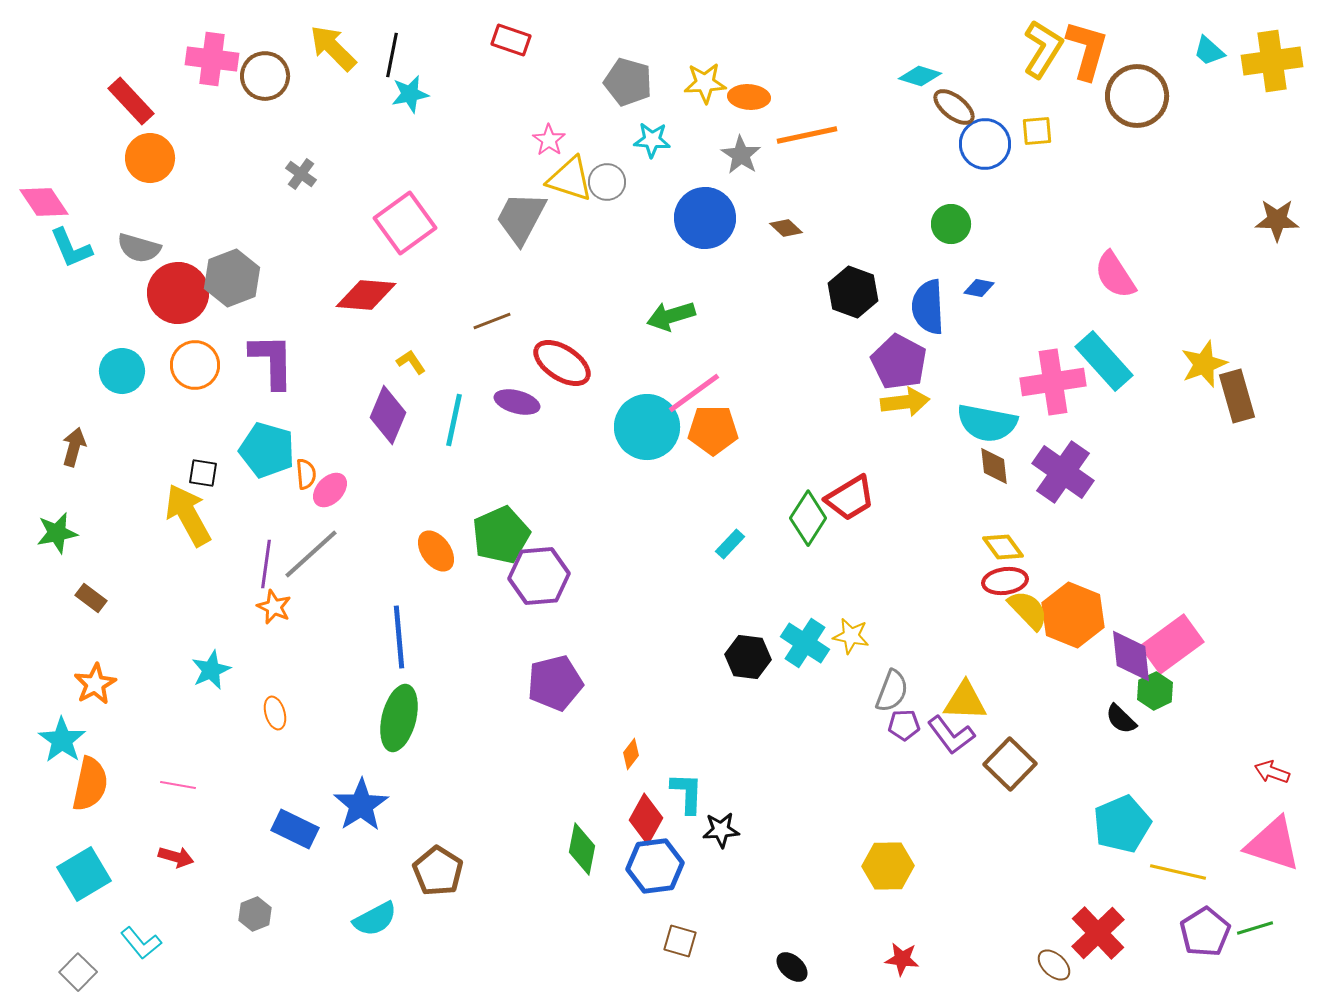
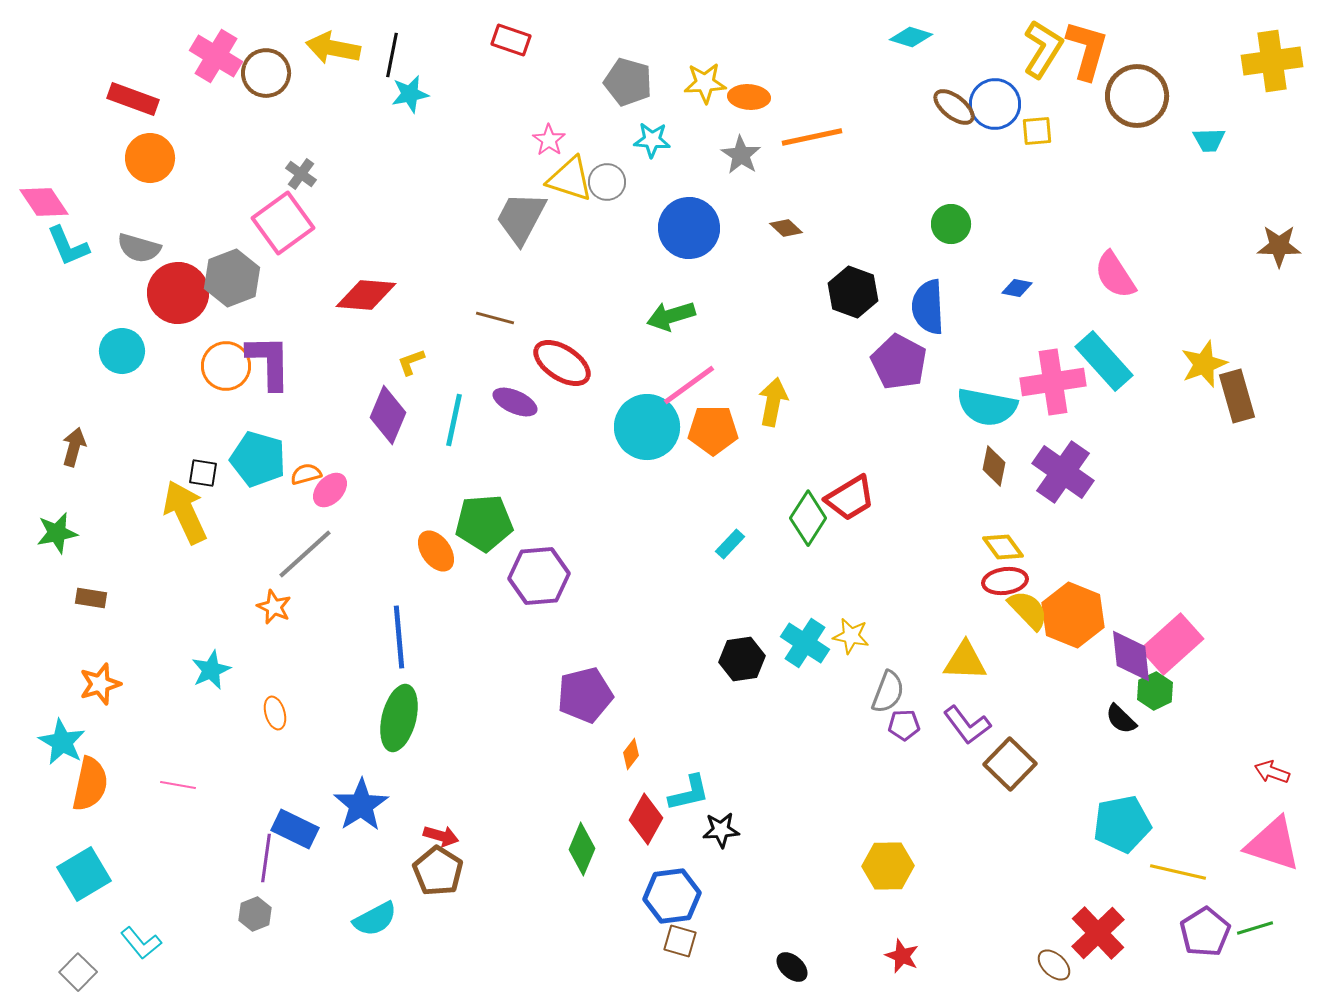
yellow arrow at (333, 48): rotated 34 degrees counterclockwise
cyan trapezoid at (1209, 51): moved 89 px down; rotated 44 degrees counterclockwise
pink cross at (212, 59): moved 4 px right, 3 px up; rotated 24 degrees clockwise
brown circle at (265, 76): moved 1 px right, 3 px up
cyan diamond at (920, 76): moved 9 px left, 39 px up
red rectangle at (131, 101): moved 2 px right, 2 px up; rotated 27 degrees counterclockwise
orange line at (807, 135): moved 5 px right, 2 px down
blue circle at (985, 144): moved 10 px right, 40 px up
blue circle at (705, 218): moved 16 px left, 10 px down
brown star at (1277, 220): moved 2 px right, 26 px down
pink square at (405, 223): moved 122 px left
cyan L-shape at (71, 248): moved 3 px left, 2 px up
blue diamond at (979, 288): moved 38 px right
brown line at (492, 321): moved 3 px right, 3 px up; rotated 36 degrees clockwise
purple L-shape at (272, 361): moved 3 px left, 1 px down
yellow L-shape at (411, 362): rotated 76 degrees counterclockwise
orange circle at (195, 365): moved 31 px right, 1 px down
cyan circle at (122, 371): moved 20 px up
pink line at (694, 393): moved 5 px left, 8 px up
purple ellipse at (517, 402): moved 2 px left; rotated 9 degrees clockwise
yellow arrow at (905, 402): moved 132 px left; rotated 72 degrees counterclockwise
cyan semicircle at (987, 423): moved 16 px up
cyan pentagon at (267, 450): moved 9 px left, 9 px down
brown diamond at (994, 466): rotated 18 degrees clockwise
orange semicircle at (306, 474): rotated 100 degrees counterclockwise
yellow arrow at (188, 515): moved 3 px left, 3 px up; rotated 4 degrees clockwise
green pentagon at (501, 535): moved 17 px left, 12 px up; rotated 20 degrees clockwise
gray line at (311, 554): moved 6 px left
purple line at (266, 564): moved 294 px down
brown rectangle at (91, 598): rotated 28 degrees counterclockwise
pink rectangle at (1172, 644): rotated 6 degrees counterclockwise
black hexagon at (748, 657): moved 6 px left, 2 px down; rotated 15 degrees counterclockwise
purple pentagon at (555, 683): moved 30 px right, 12 px down
orange star at (95, 684): moved 5 px right; rotated 12 degrees clockwise
gray semicircle at (892, 691): moved 4 px left, 1 px down
yellow triangle at (965, 701): moved 40 px up
purple L-shape at (951, 735): moved 16 px right, 10 px up
cyan star at (62, 740): moved 2 px down; rotated 6 degrees counterclockwise
cyan L-shape at (687, 793): moved 2 px right; rotated 75 degrees clockwise
cyan pentagon at (1122, 824): rotated 12 degrees clockwise
green diamond at (582, 849): rotated 12 degrees clockwise
red arrow at (176, 857): moved 265 px right, 21 px up
blue hexagon at (655, 866): moved 17 px right, 30 px down
red star at (902, 959): moved 3 px up; rotated 16 degrees clockwise
